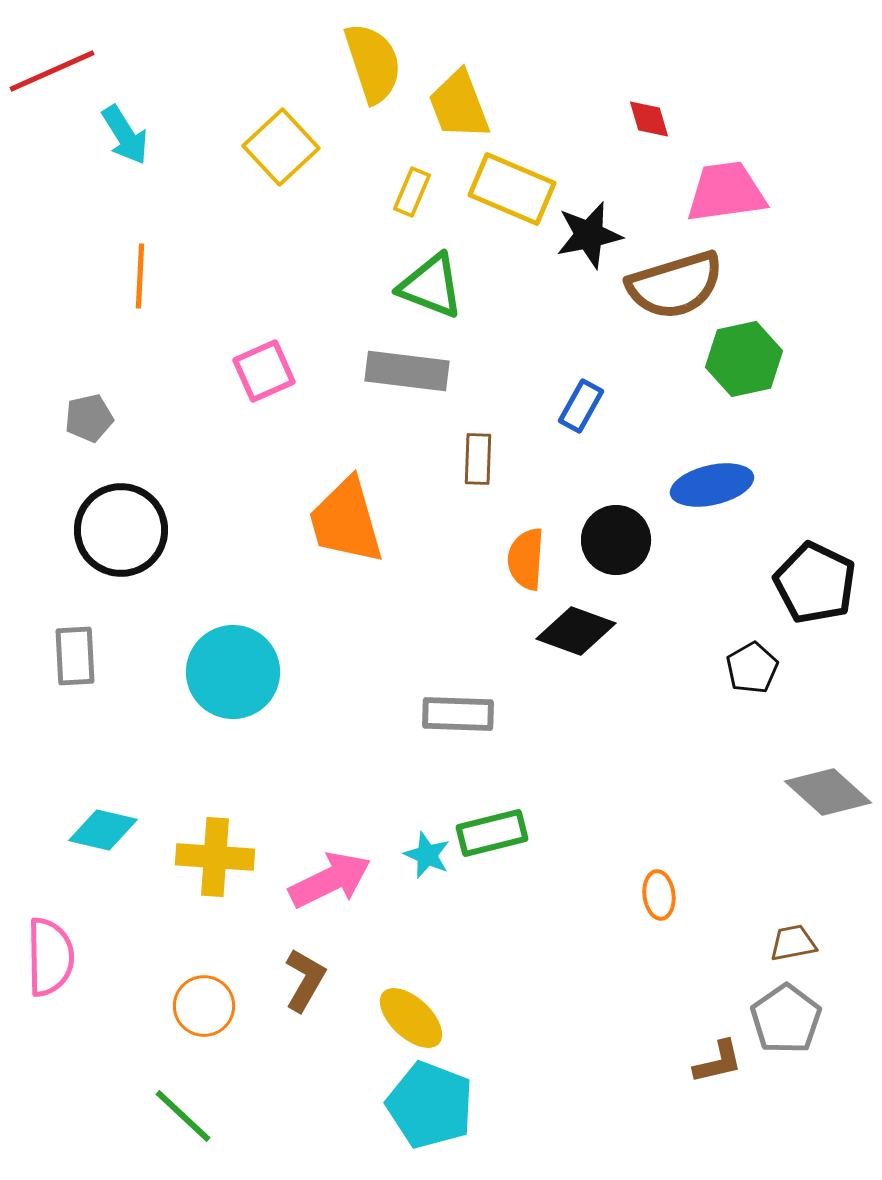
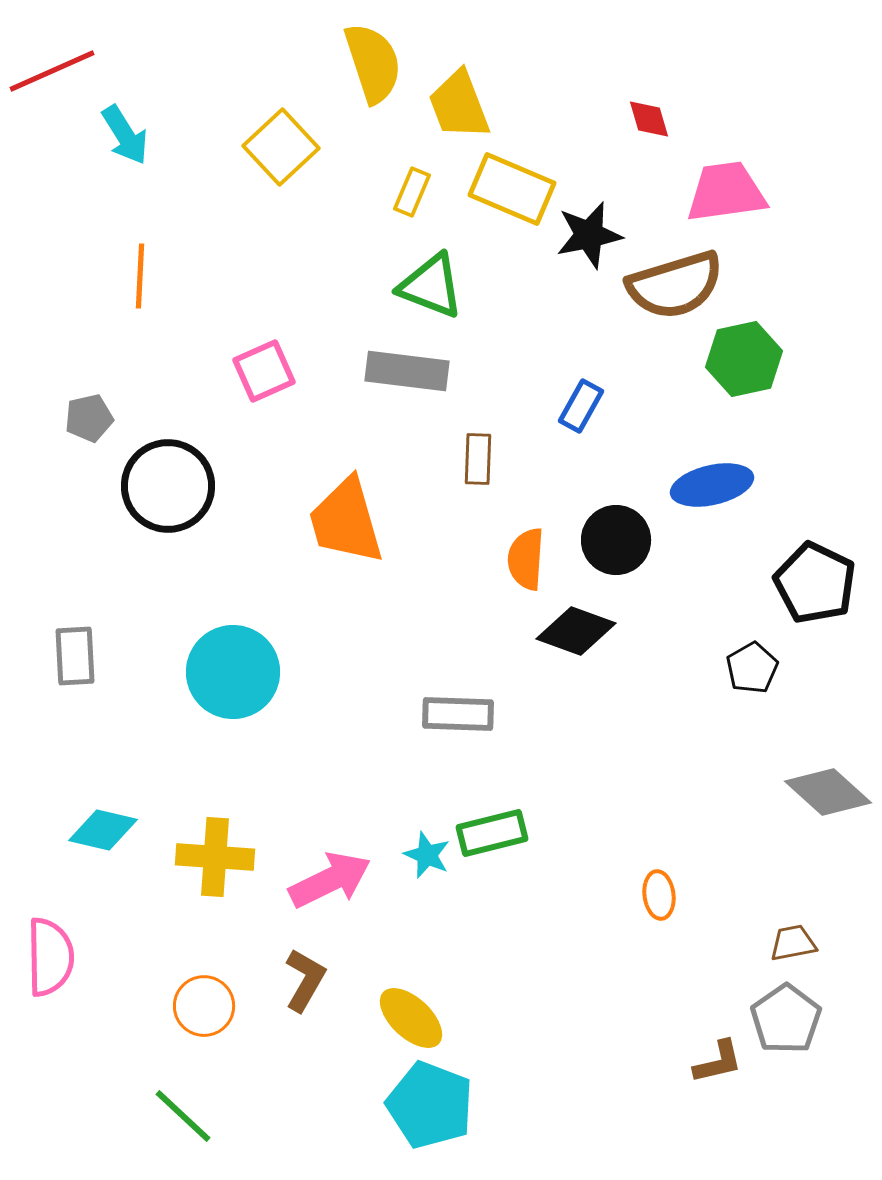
black circle at (121, 530): moved 47 px right, 44 px up
